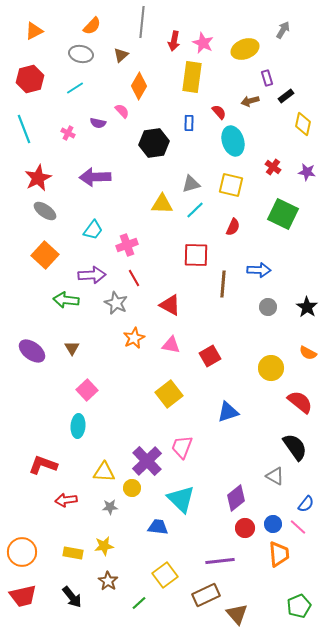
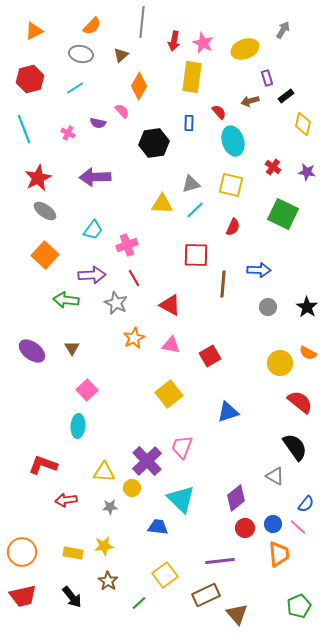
yellow circle at (271, 368): moved 9 px right, 5 px up
